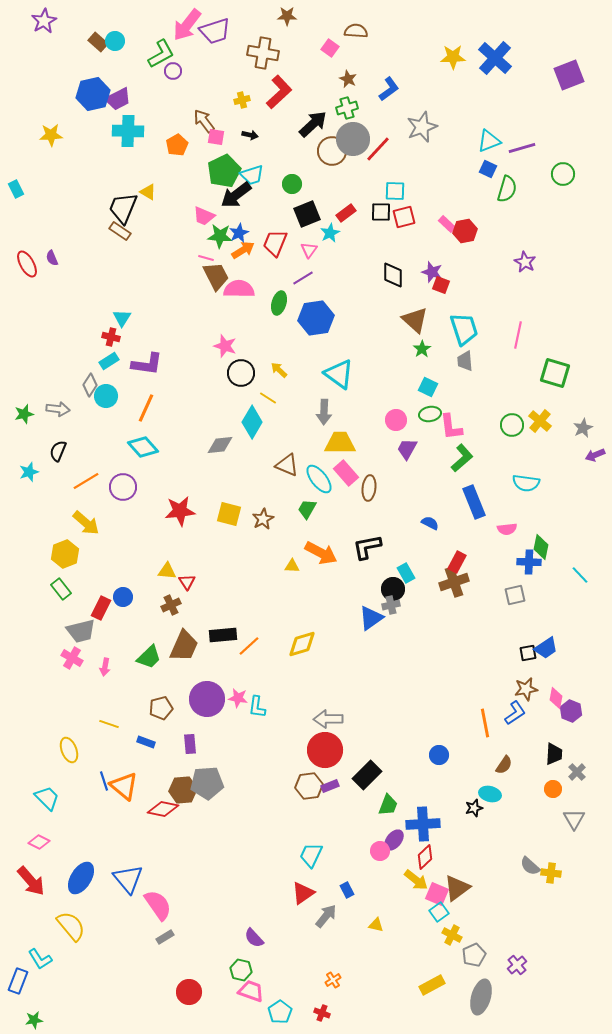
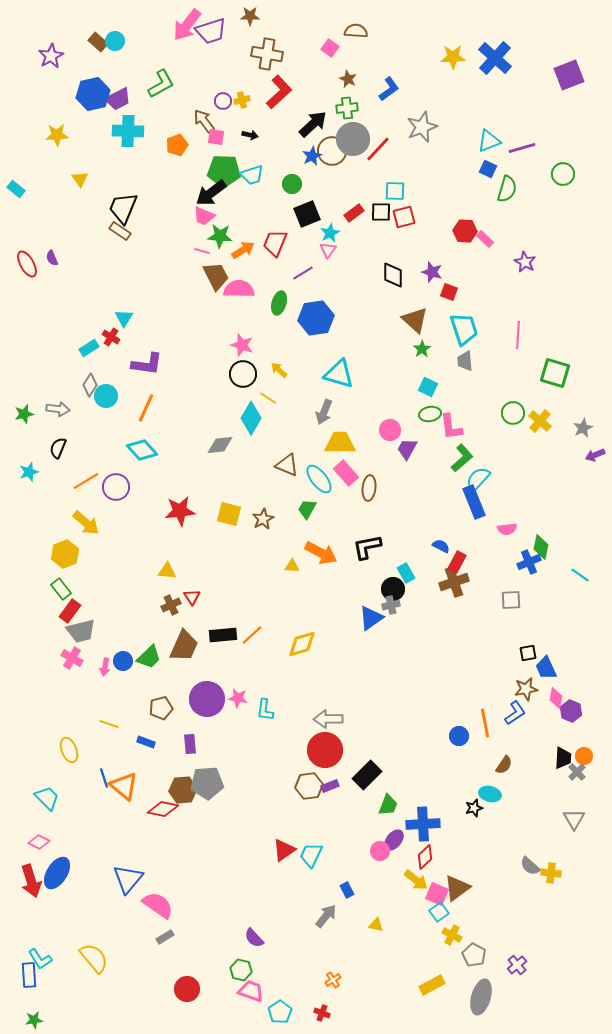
brown star at (287, 16): moved 37 px left
purple star at (44, 21): moved 7 px right, 35 px down
purple trapezoid at (215, 31): moved 4 px left
brown cross at (263, 53): moved 4 px right, 1 px down
green L-shape at (161, 54): moved 30 px down
purple circle at (173, 71): moved 50 px right, 30 px down
green cross at (347, 108): rotated 10 degrees clockwise
yellow star at (51, 135): moved 6 px right
orange pentagon at (177, 145): rotated 10 degrees clockwise
green pentagon at (224, 171): rotated 28 degrees clockwise
cyan rectangle at (16, 189): rotated 24 degrees counterclockwise
yellow triangle at (148, 192): moved 68 px left, 13 px up; rotated 24 degrees clockwise
black arrow at (236, 195): moved 25 px left, 2 px up
red rectangle at (346, 213): moved 8 px right
pink rectangle at (447, 224): moved 38 px right, 15 px down
red hexagon at (465, 231): rotated 15 degrees clockwise
blue star at (239, 233): moved 73 px right, 77 px up
pink triangle at (309, 250): moved 19 px right
pink line at (206, 258): moved 4 px left, 7 px up
purple line at (303, 278): moved 5 px up
red square at (441, 285): moved 8 px right, 7 px down
cyan triangle at (122, 318): moved 2 px right
pink line at (518, 335): rotated 8 degrees counterclockwise
red cross at (111, 337): rotated 18 degrees clockwise
pink star at (225, 346): moved 17 px right, 1 px up
cyan rectangle at (109, 361): moved 20 px left, 13 px up
black circle at (241, 373): moved 2 px right, 1 px down
cyan triangle at (339, 374): rotated 20 degrees counterclockwise
gray arrow at (324, 412): rotated 20 degrees clockwise
pink circle at (396, 420): moved 6 px left, 10 px down
cyan diamond at (252, 422): moved 1 px left, 4 px up
green circle at (512, 425): moved 1 px right, 12 px up
cyan diamond at (143, 447): moved 1 px left, 3 px down
black semicircle at (58, 451): moved 3 px up
cyan semicircle at (526, 483): moved 48 px left, 4 px up; rotated 124 degrees clockwise
purple circle at (123, 487): moved 7 px left
blue semicircle at (430, 523): moved 11 px right, 23 px down
blue cross at (529, 562): rotated 25 degrees counterclockwise
cyan line at (580, 575): rotated 12 degrees counterclockwise
red triangle at (187, 582): moved 5 px right, 15 px down
gray square at (515, 595): moved 4 px left, 5 px down; rotated 10 degrees clockwise
blue circle at (123, 597): moved 64 px down
red rectangle at (101, 608): moved 31 px left, 3 px down; rotated 10 degrees clockwise
orange line at (249, 646): moved 3 px right, 11 px up
blue trapezoid at (546, 648): moved 20 px down; rotated 100 degrees clockwise
cyan L-shape at (257, 707): moved 8 px right, 3 px down
black trapezoid at (554, 754): moved 9 px right, 4 px down
blue circle at (439, 755): moved 20 px right, 19 px up
blue line at (104, 781): moved 3 px up
orange circle at (553, 789): moved 31 px right, 33 px up
blue ellipse at (81, 878): moved 24 px left, 5 px up
blue triangle at (128, 879): rotated 20 degrees clockwise
red arrow at (31, 881): rotated 24 degrees clockwise
red triangle at (303, 893): moved 19 px left, 43 px up
pink semicircle at (158, 905): rotated 20 degrees counterclockwise
yellow semicircle at (71, 926): moved 23 px right, 32 px down
gray pentagon at (474, 955): rotated 20 degrees counterclockwise
blue rectangle at (18, 981): moved 11 px right, 6 px up; rotated 25 degrees counterclockwise
red circle at (189, 992): moved 2 px left, 3 px up
